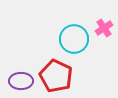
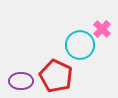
pink cross: moved 2 px left, 1 px down; rotated 12 degrees counterclockwise
cyan circle: moved 6 px right, 6 px down
